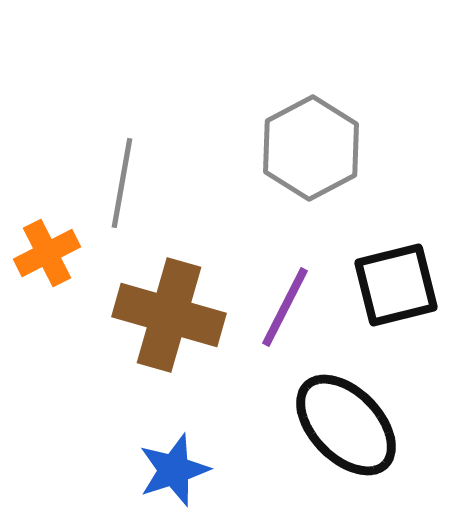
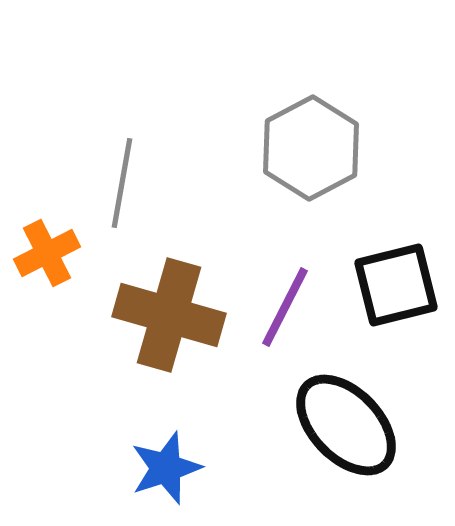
blue star: moved 8 px left, 2 px up
